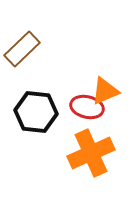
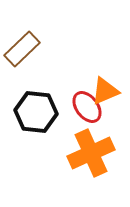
red ellipse: rotated 40 degrees clockwise
